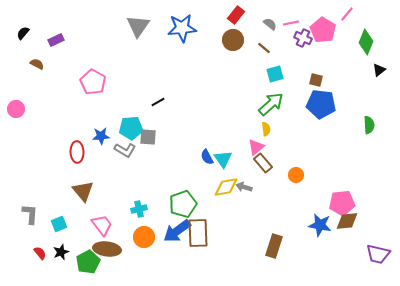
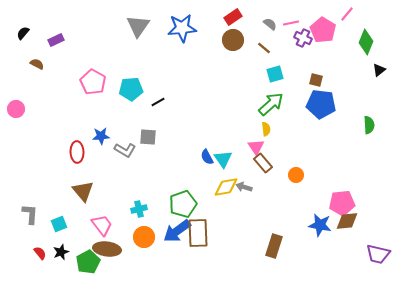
red rectangle at (236, 15): moved 3 px left, 2 px down; rotated 18 degrees clockwise
cyan pentagon at (131, 128): moved 39 px up
pink triangle at (256, 147): rotated 24 degrees counterclockwise
